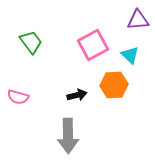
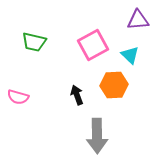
green trapezoid: moved 3 px right; rotated 140 degrees clockwise
black arrow: rotated 96 degrees counterclockwise
gray arrow: moved 29 px right
